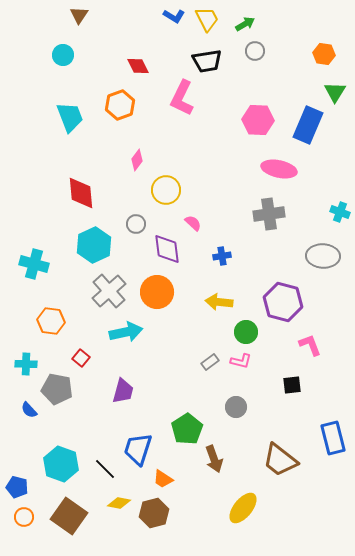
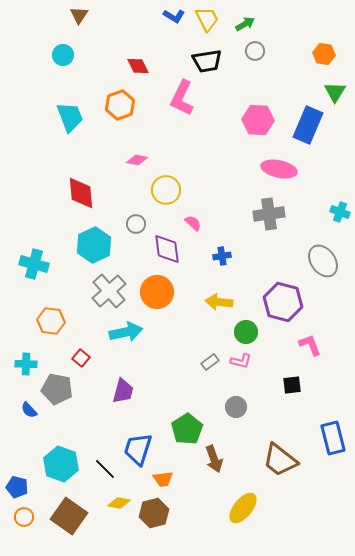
pink diamond at (137, 160): rotated 65 degrees clockwise
gray ellipse at (323, 256): moved 5 px down; rotated 52 degrees clockwise
orange trapezoid at (163, 479): rotated 40 degrees counterclockwise
